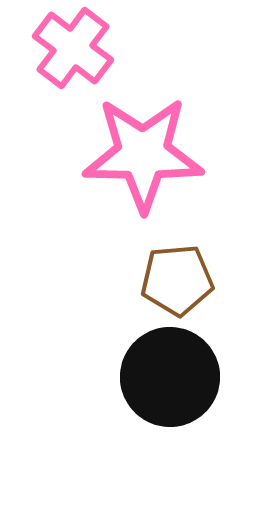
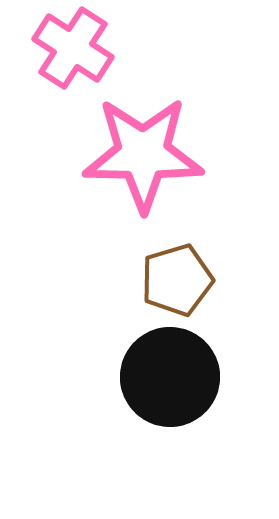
pink cross: rotated 4 degrees counterclockwise
brown pentagon: rotated 12 degrees counterclockwise
